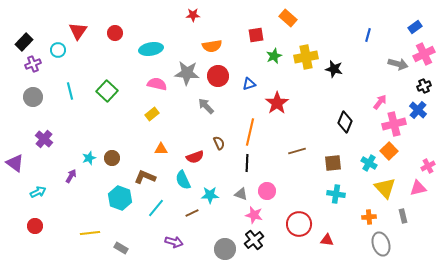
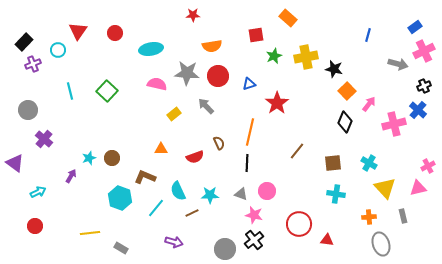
pink cross at (424, 54): moved 3 px up
gray circle at (33, 97): moved 5 px left, 13 px down
pink arrow at (380, 102): moved 11 px left, 2 px down
yellow rectangle at (152, 114): moved 22 px right
brown line at (297, 151): rotated 36 degrees counterclockwise
orange square at (389, 151): moved 42 px left, 60 px up
cyan semicircle at (183, 180): moved 5 px left, 11 px down
